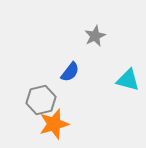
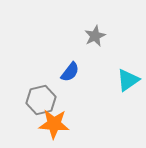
cyan triangle: rotated 50 degrees counterclockwise
orange star: rotated 20 degrees clockwise
